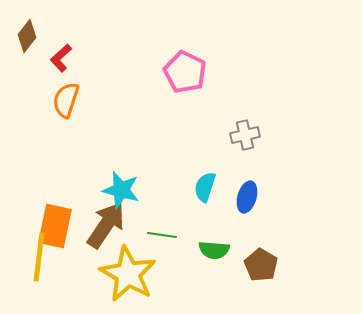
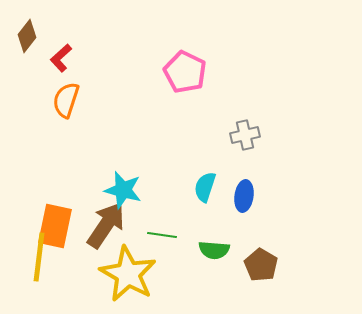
cyan star: moved 2 px right
blue ellipse: moved 3 px left, 1 px up; rotated 8 degrees counterclockwise
